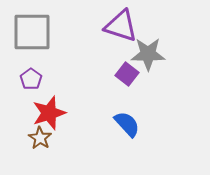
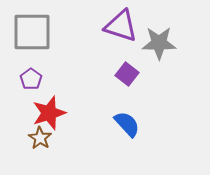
gray star: moved 11 px right, 11 px up
